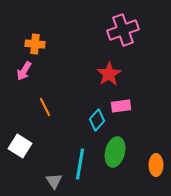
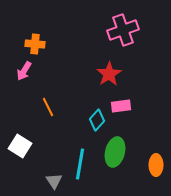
orange line: moved 3 px right
